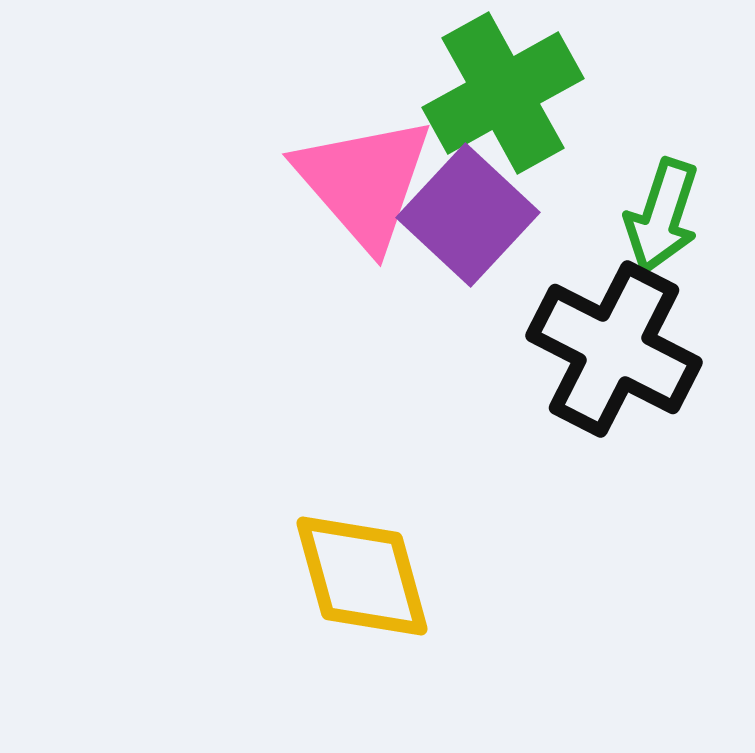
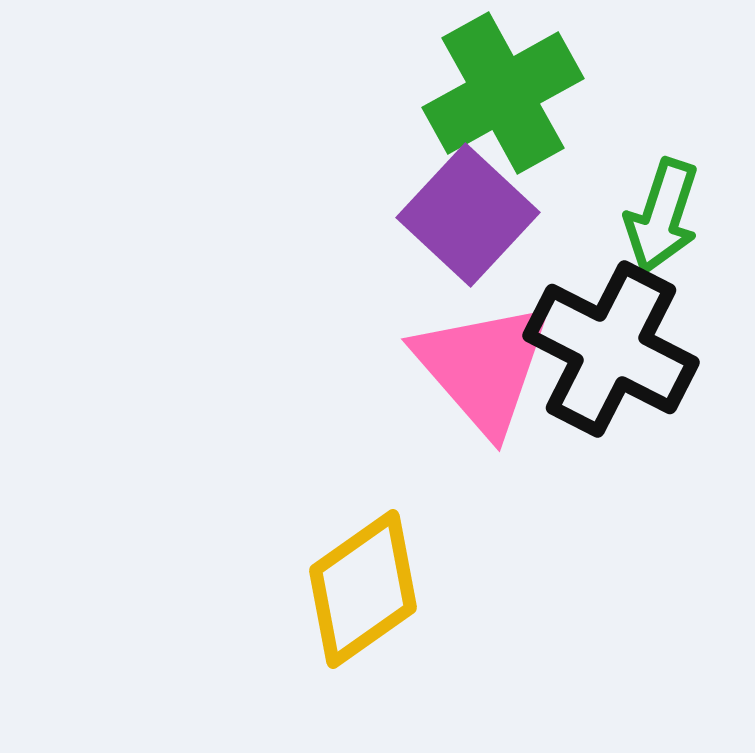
pink triangle: moved 119 px right, 185 px down
black cross: moved 3 px left
yellow diamond: moved 1 px right, 13 px down; rotated 70 degrees clockwise
